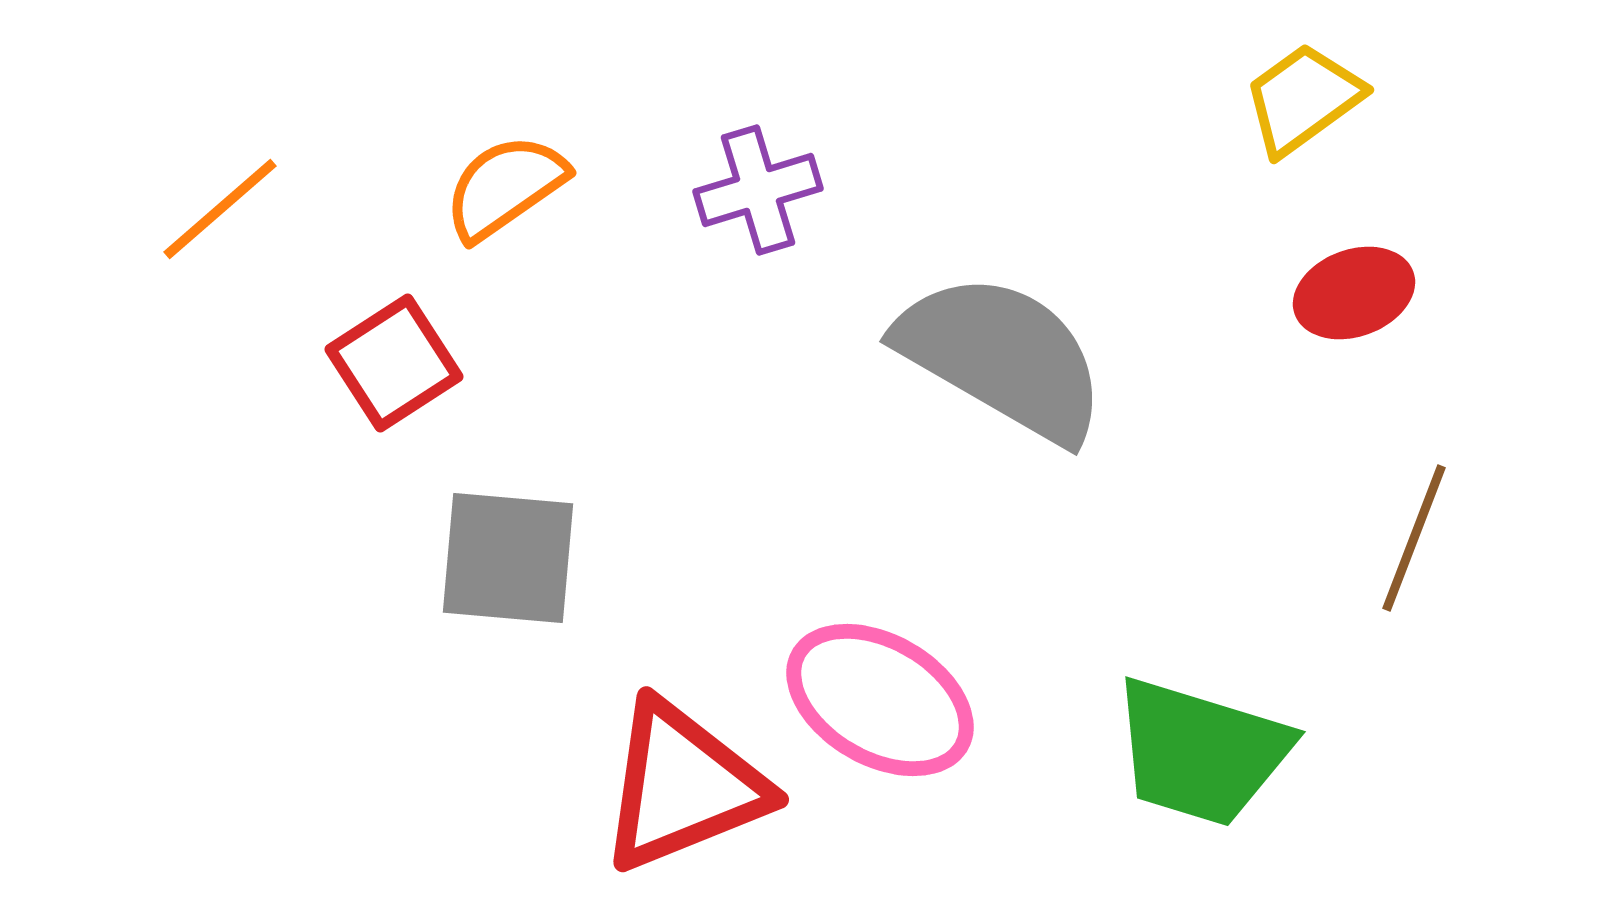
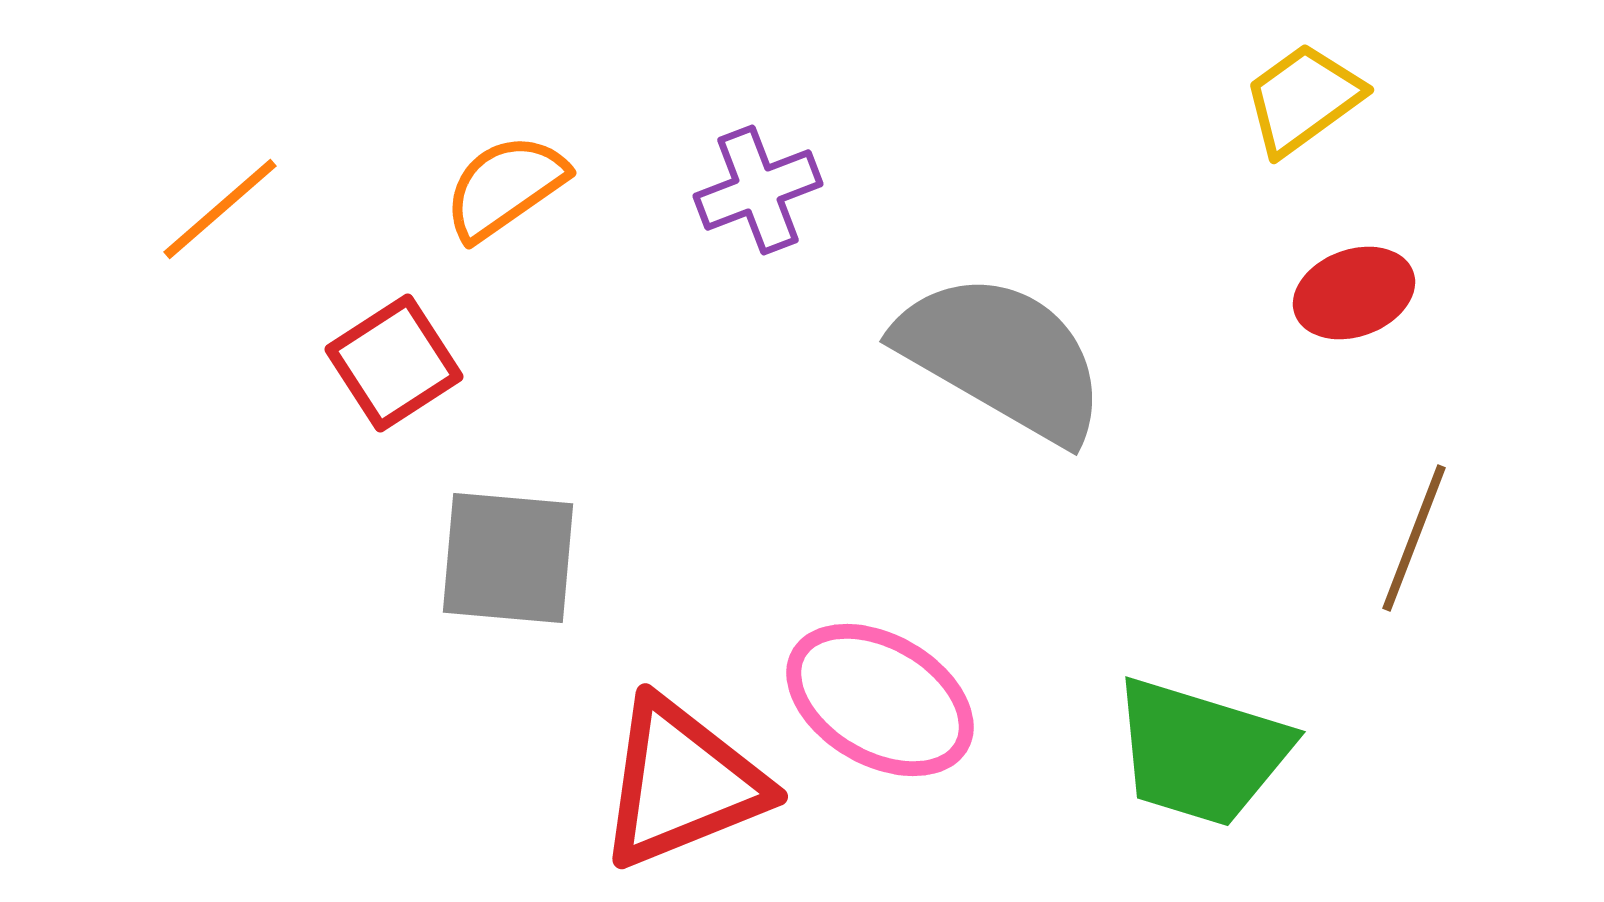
purple cross: rotated 4 degrees counterclockwise
red triangle: moved 1 px left, 3 px up
